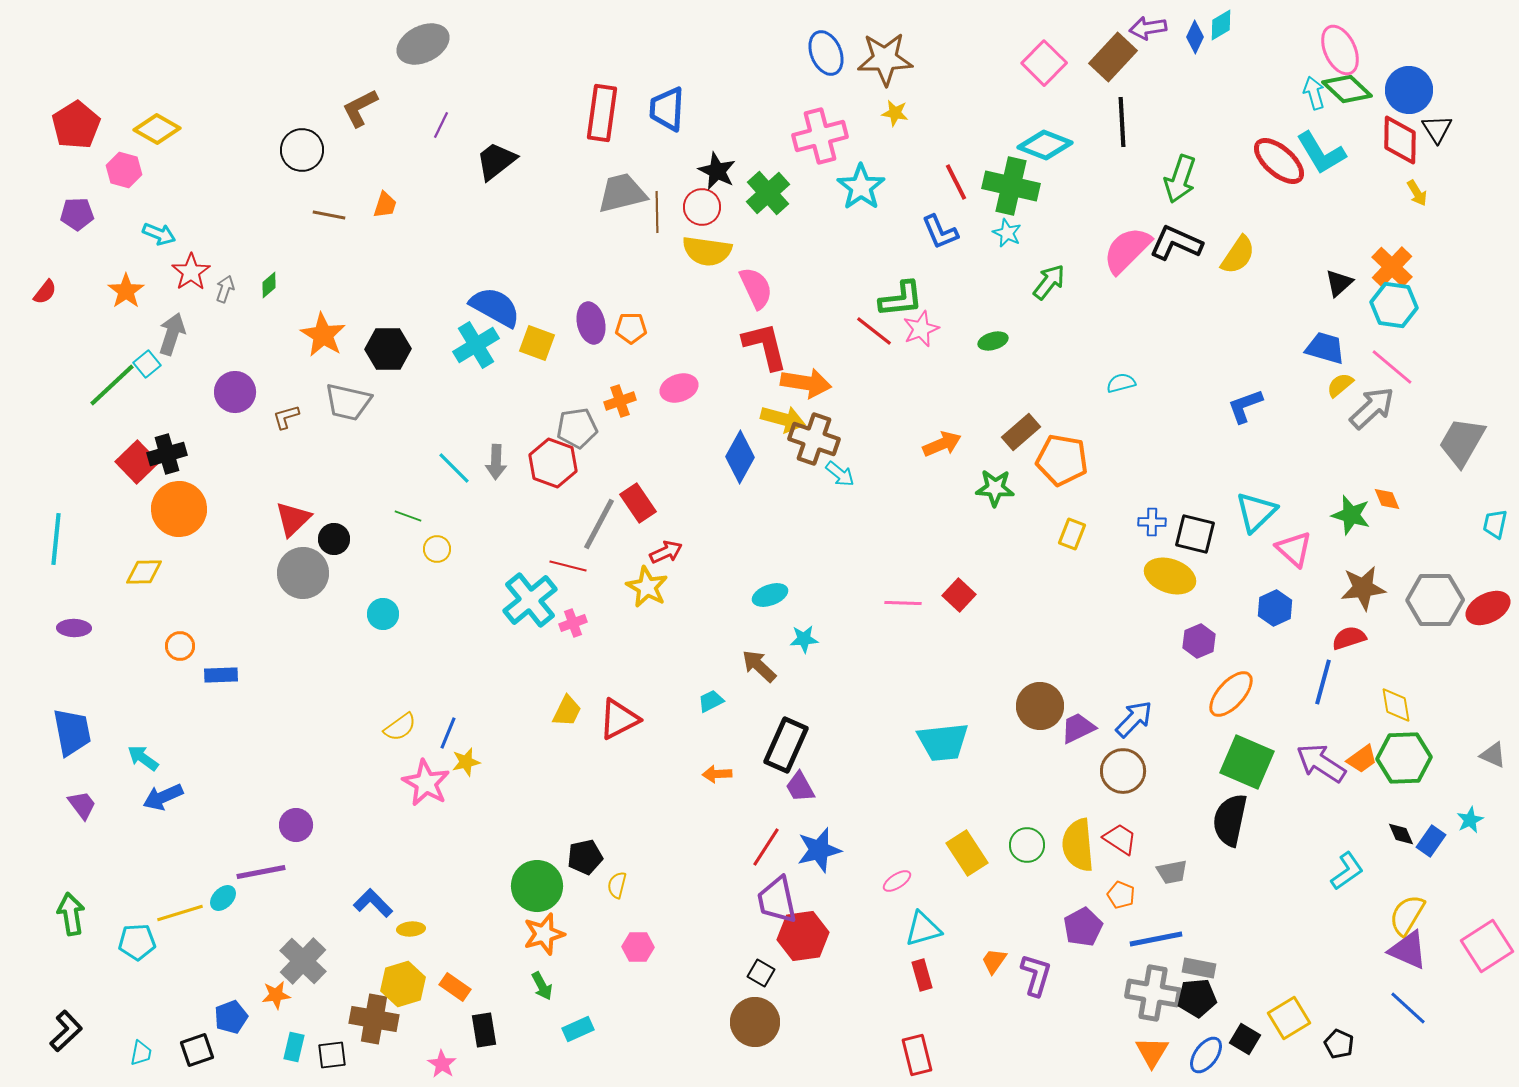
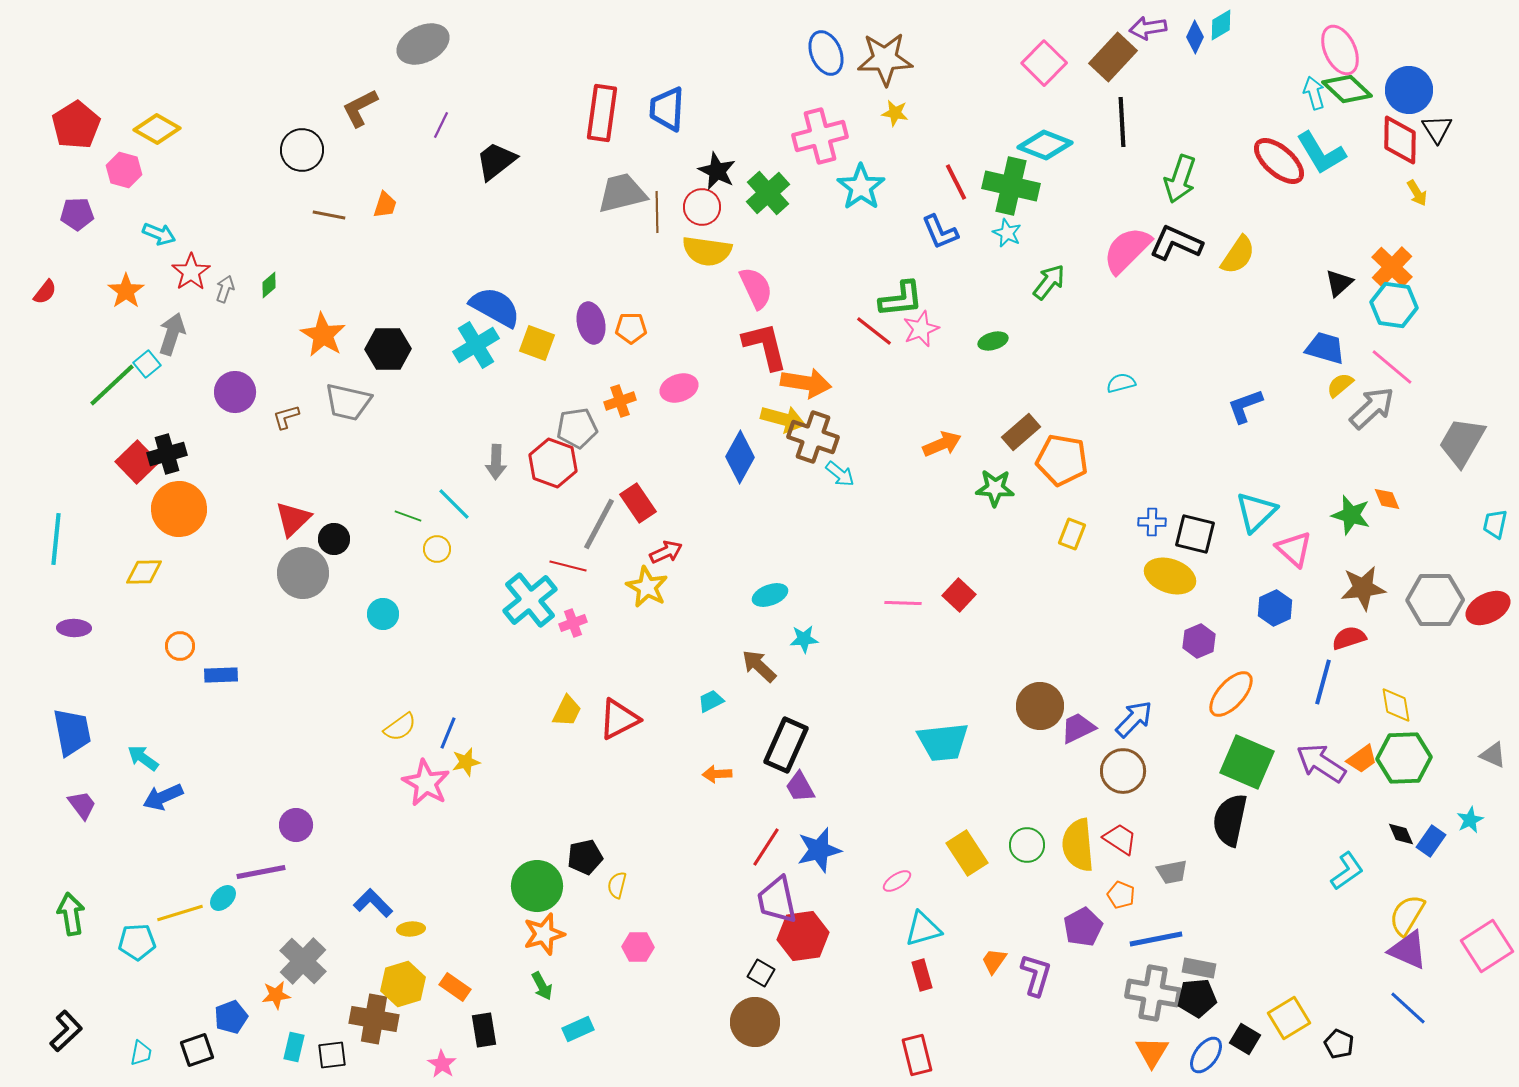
brown cross at (814, 439): moved 1 px left, 2 px up
cyan line at (454, 468): moved 36 px down
